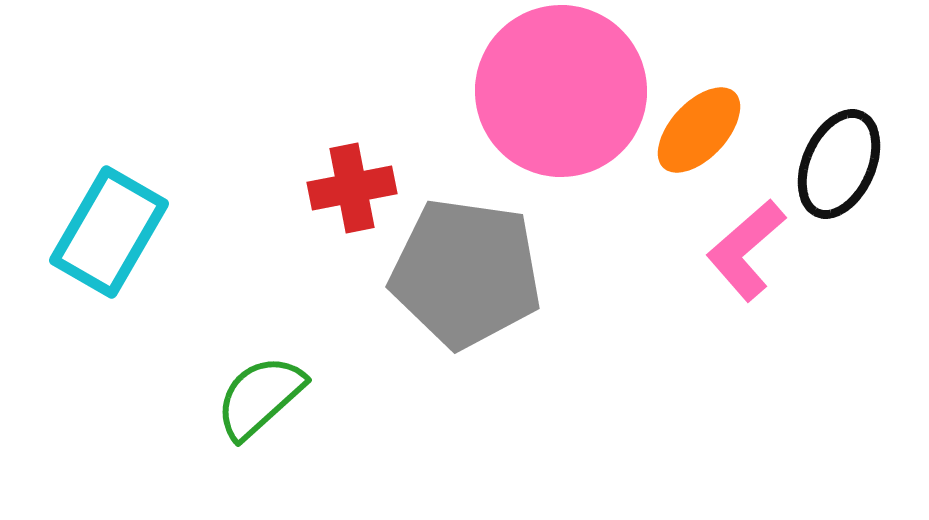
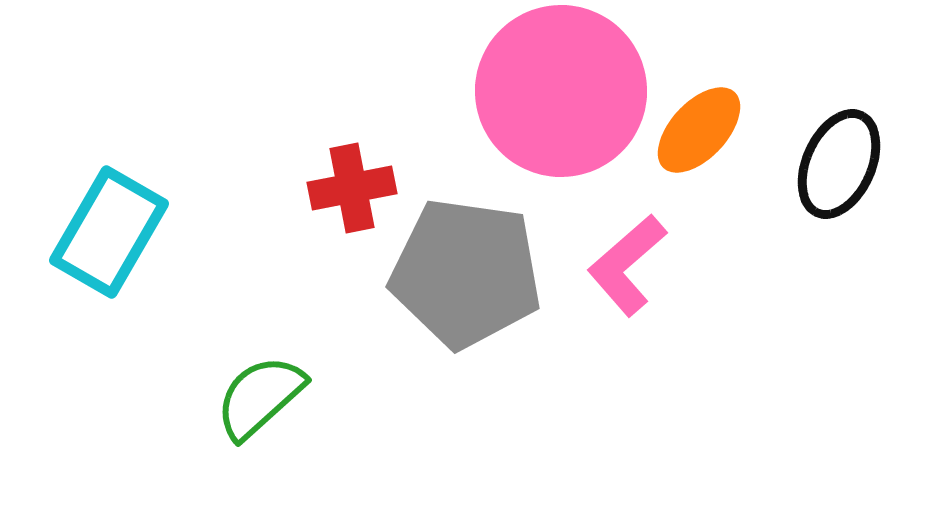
pink L-shape: moved 119 px left, 15 px down
